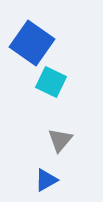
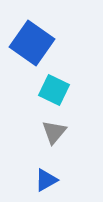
cyan square: moved 3 px right, 8 px down
gray triangle: moved 6 px left, 8 px up
